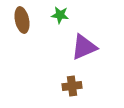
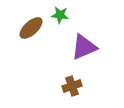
brown ellipse: moved 9 px right, 8 px down; rotated 60 degrees clockwise
brown cross: rotated 12 degrees counterclockwise
